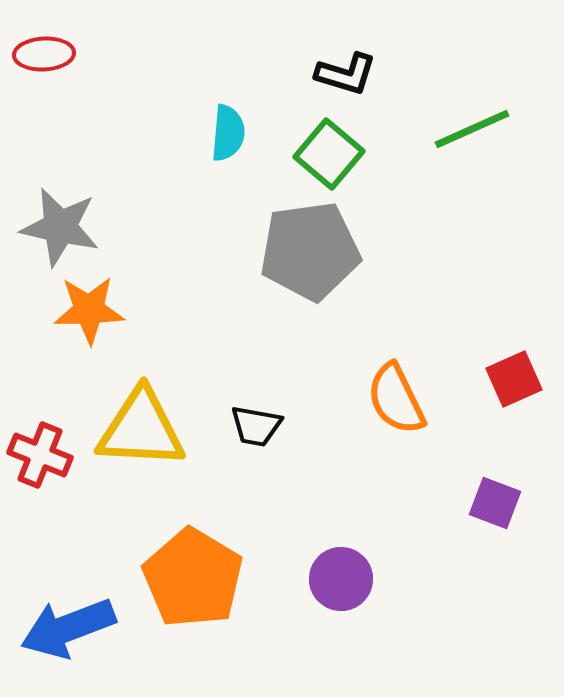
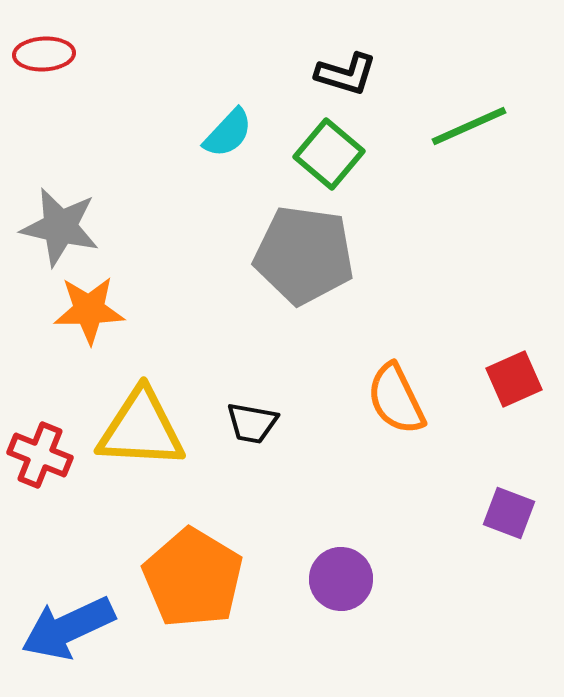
green line: moved 3 px left, 3 px up
cyan semicircle: rotated 38 degrees clockwise
gray pentagon: moved 6 px left, 4 px down; rotated 16 degrees clockwise
black trapezoid: moved 4 px left, 3 px up
purple square: moved 14 px right, 10 px down
blue arrow: rotated 4 degrees counterclockwise
